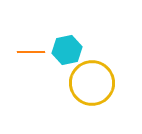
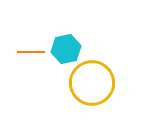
cyan hexagon: moved 1 px left, 1 px up
